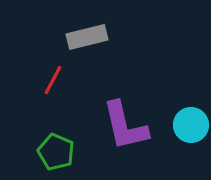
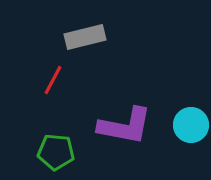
gray rectangle: moved 2 px left
purple L-shape: rotated 66 degrees counterclockwise
green pentagon: rotated 18 degrees counterclockwise
